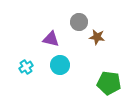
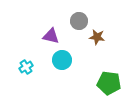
gray circle: moved 1 px up
purple triangle: moved 3 px up
cyan circle: moved 2 px right, 5 px up
